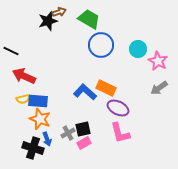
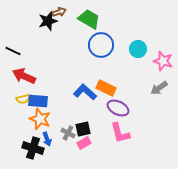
black line: moved 2 px right
pink star: moved 5 px right; rotated 12 degrees counterclockwise
gray cross: rotated 32 degrees counterclockwise
